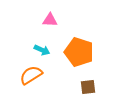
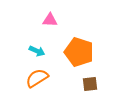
cyan arrow: moved 5 px left, 1 px down
orange semicircle: moved 6 px right, 3 px down
brown square: moved 2 px right, 3 px up
